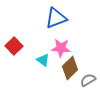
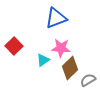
cyan triangle: rotated 48 degrees clockwise
